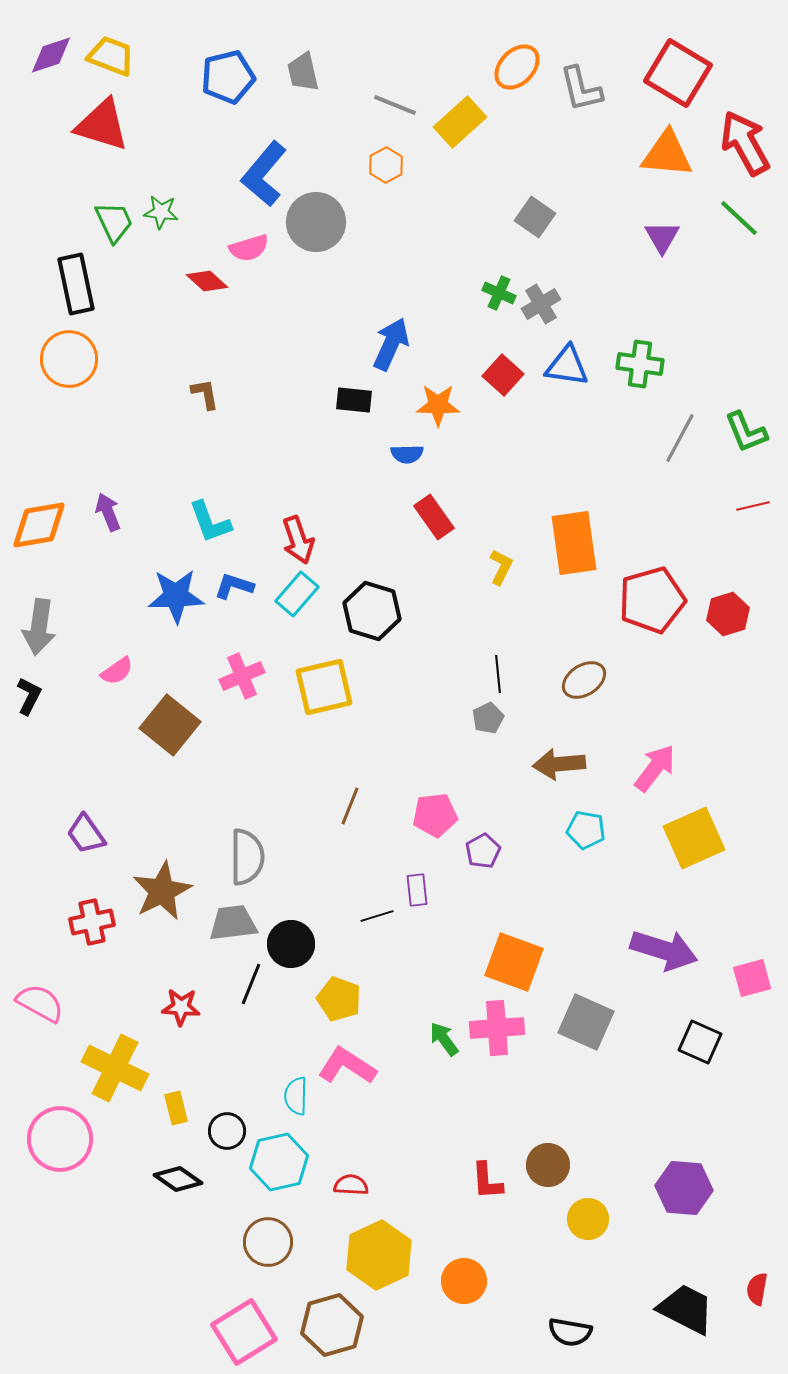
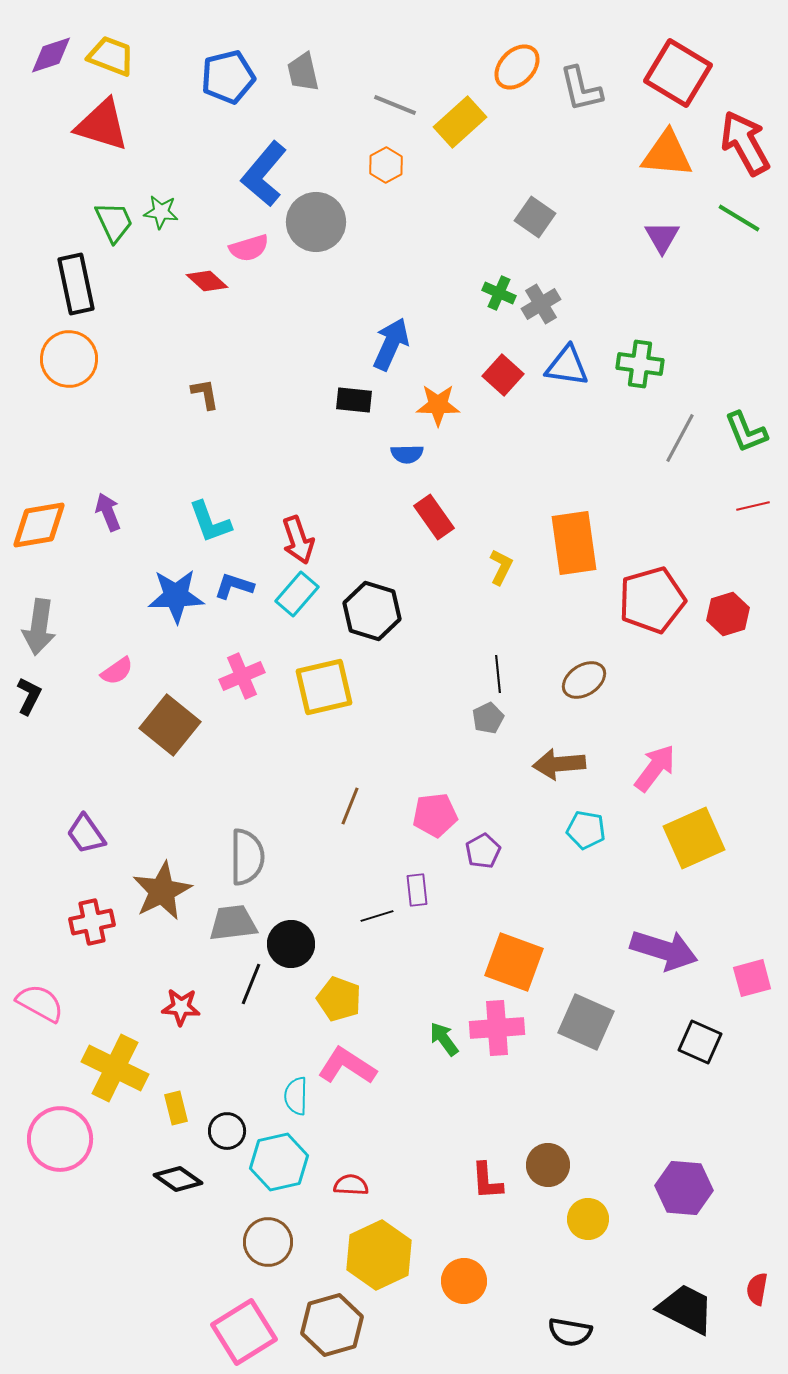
green line at (739, 218): rotated 12 degrees counterclockwise
